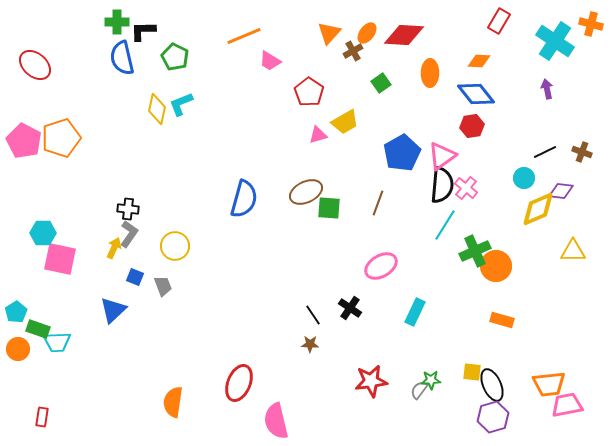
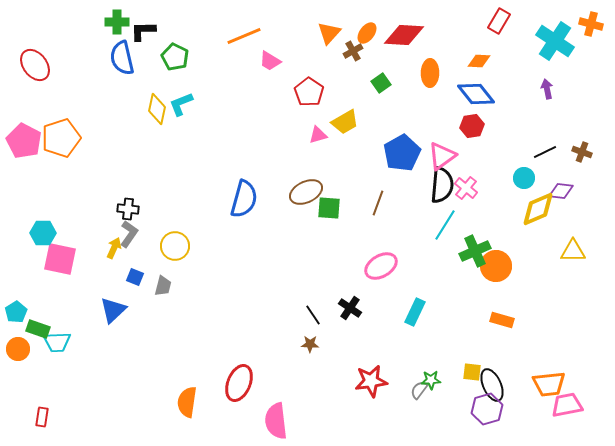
red ellipse at (35, 65): rotated 12 degrees clockwise
gray trapezoid at (163, 286): rotated 35 degrees clockwise
orange semicircle at (173, 402): moved 14 px right
purple hexagon at (493, 417): moved 6 px left, 8 px up
pink semicircle at (276, 421): rotated 6 degrees clockwise
